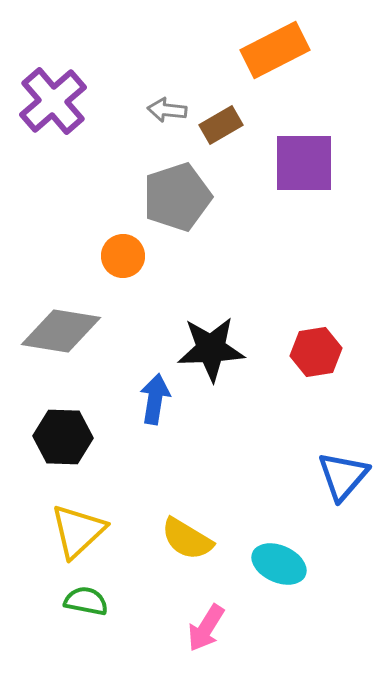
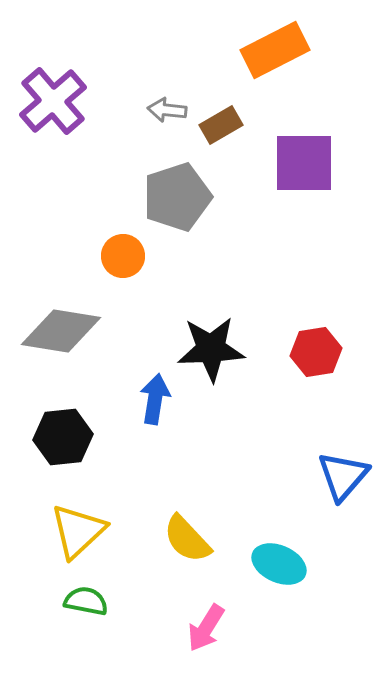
black hexagon: rotated 8 degrees counterclockwise
yellow semicircle: rotated 16 degrees clockwise
